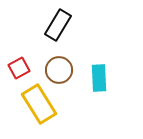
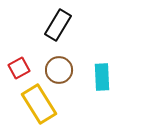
cyan rectangle: moved 3 px right, 1 px up
